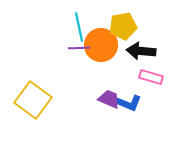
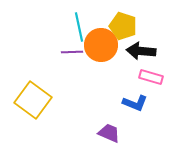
yellow pentagon: rotated 28 degrees clockwise
purple line: moved 7 px left, 4 px down
purple trapezoid: moved 34 px down
blue L-shape: moved 6 px right
